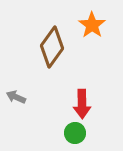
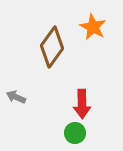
orange star: moved 1 px right, 2 px down; rotated 8 degrees counterclockwise
